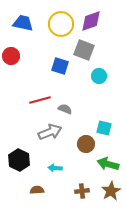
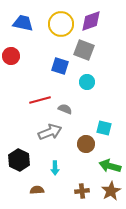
cyan circle: moved 12 px left, 6 px down
green arrow: moved 2 px right, 2 px down
cyan arrow: rotated 96 degrees counterclockwise
